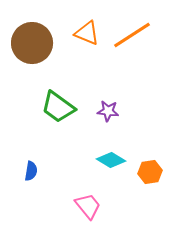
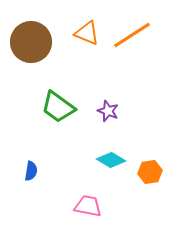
brown circle: moved 1 px left, 1 px up
purple star: rotated 15 degrees clockwise
pink trapezoid: rotated 40 degrees counterclockwise
